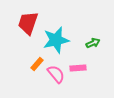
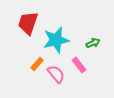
pink rectangle: moved 1 px right, 3 px up; rotated 56 degrees clockwise
